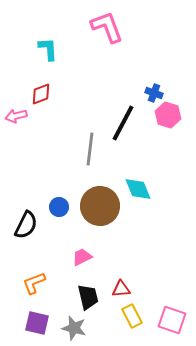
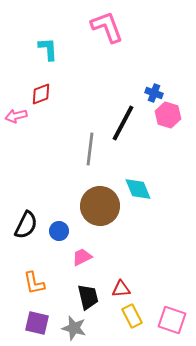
blue circle: moved 24 px down
orange L-shape: rotated 80 degrees counterclockwise
